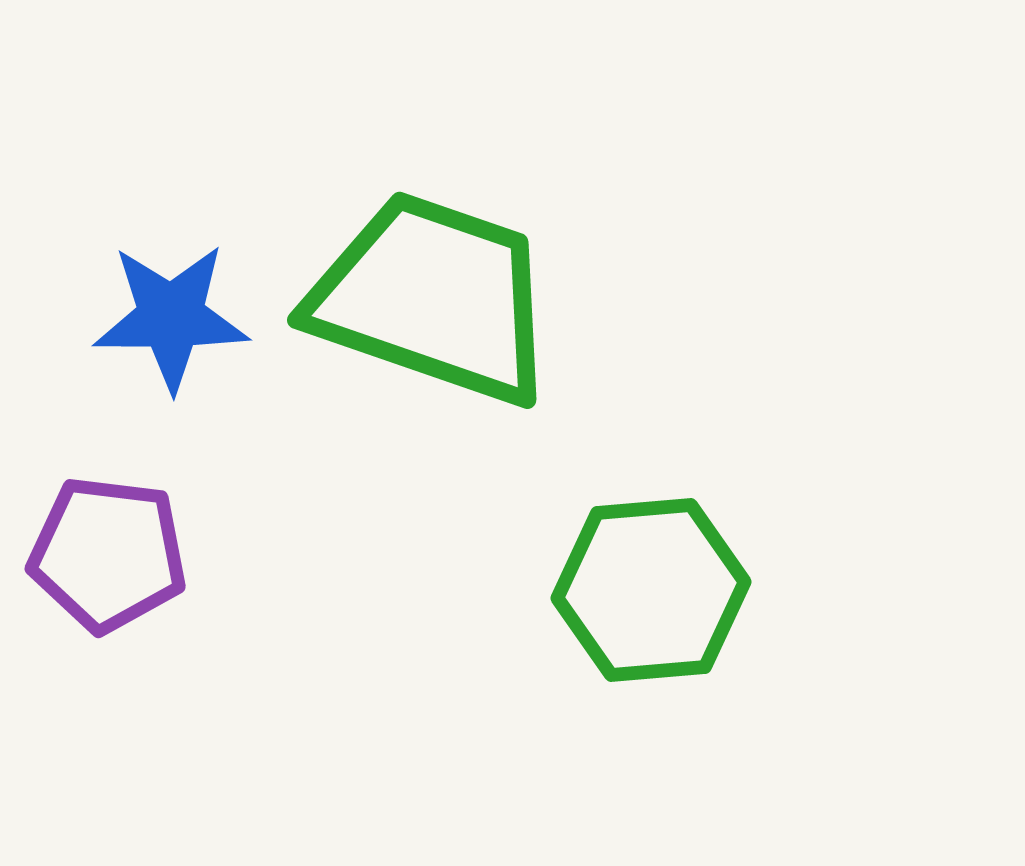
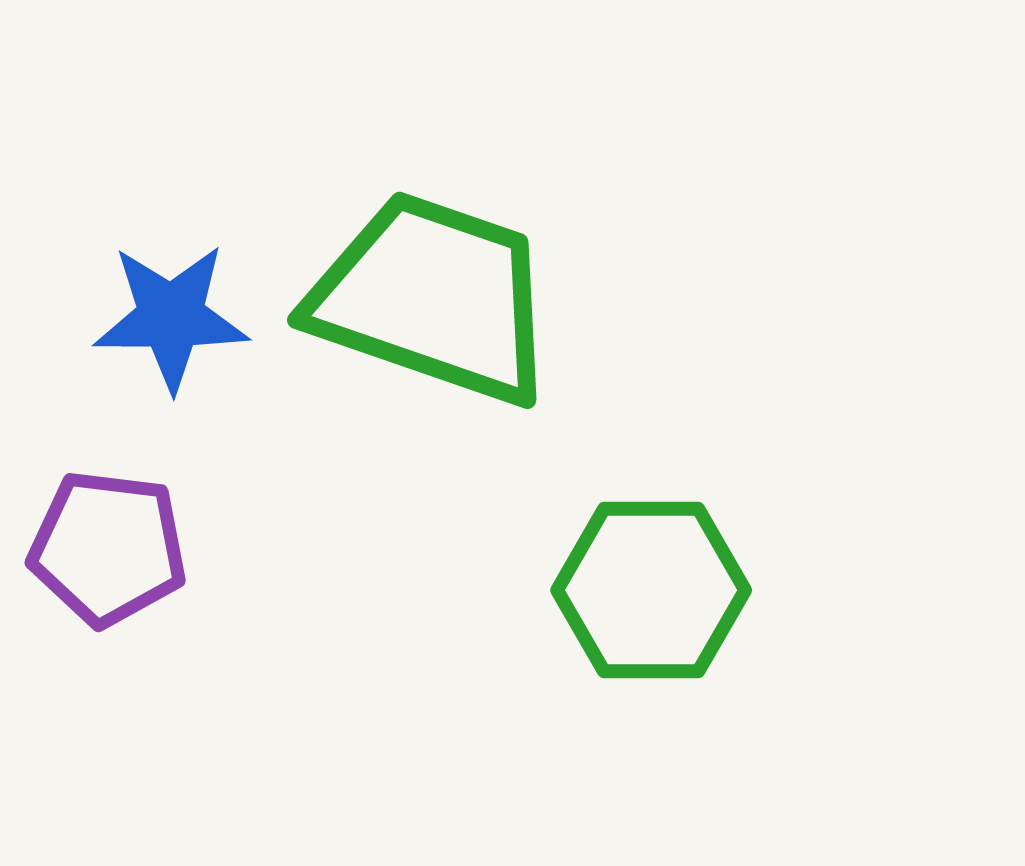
purple pentagon: moved 6 px up
green hexagon: rotated 5 degrees clockwise
